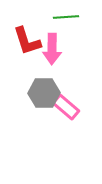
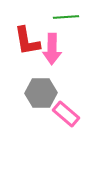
red L-shape: rotated 8 degrees clockwise
gray hexagon: moved 3 px left
pink rectangle: moved 7 px down
